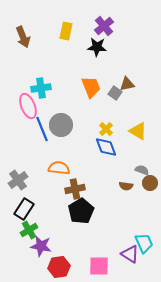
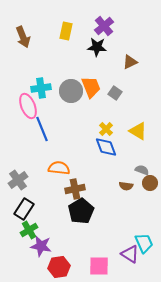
brown triangle: moved 3 px right, 22 px up; rotated 14 degrees counterclockwise
gray circle: moved 10 px right, 34 px up
